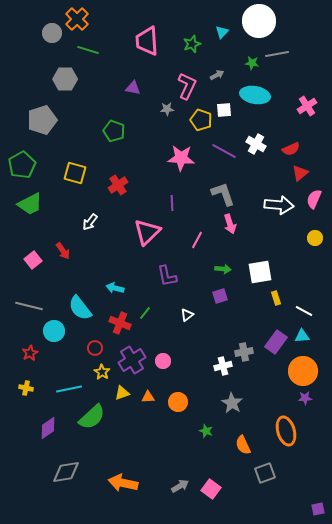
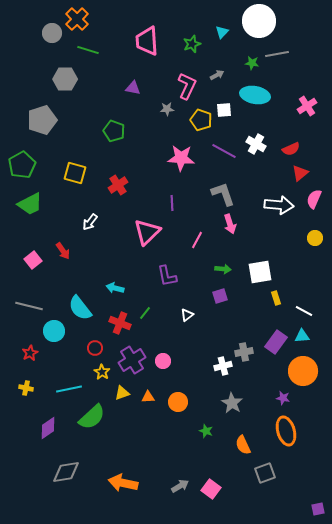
purple star at (305, 398): moved 22 px left; rotated 16 degrees clockwise
